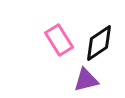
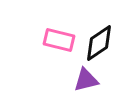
pink rectangle: rotated 44 degrees counterclockwise
